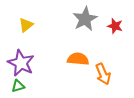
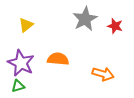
orange semicircle: moved 20 px left
orange arrow: rotated 50 degrees counterclockwise
